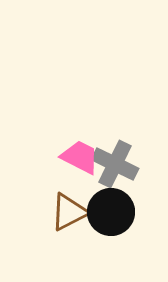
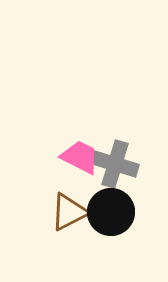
gray cross: rotated 9 degrees counterclockwise
